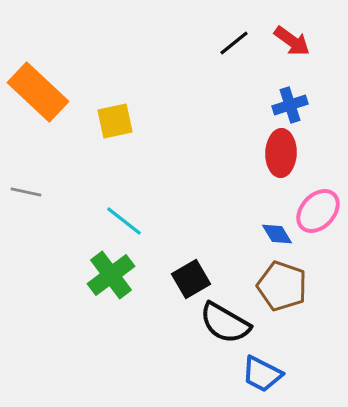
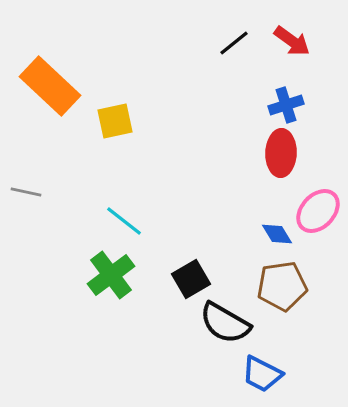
orange rectangle: moved 12 px right, 6 px up
blue cross: moved 4 px left
brown pentagon: rotated 27 degrees counterclockwise
